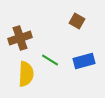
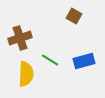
brown square: moved 3 px left, 5 px up
